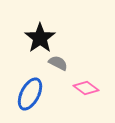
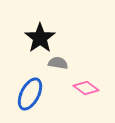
gray semicircle: rotated 18 degrees counterclockwise
